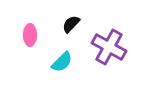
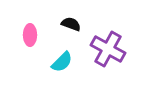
black semicircle: rotated 66 degrees clockwise
purple cross: moved 1 px left, 2 px down
